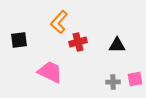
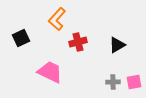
orange L-shape: moved 2 px left, 3 px up
black square: moved 2 px right, 2 px up; rotated 18 degrees counterclockwise
black triangle: rotated 30 degrees counterclockwise
pink square: moved 1 px left, 3 px down
